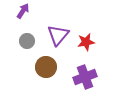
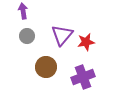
purple arrow: rotated 42 degrees counterclockwise
purple triangle: moved 4 px right
gray circle: moved 5 px up
purple cross: moved 2 px left
